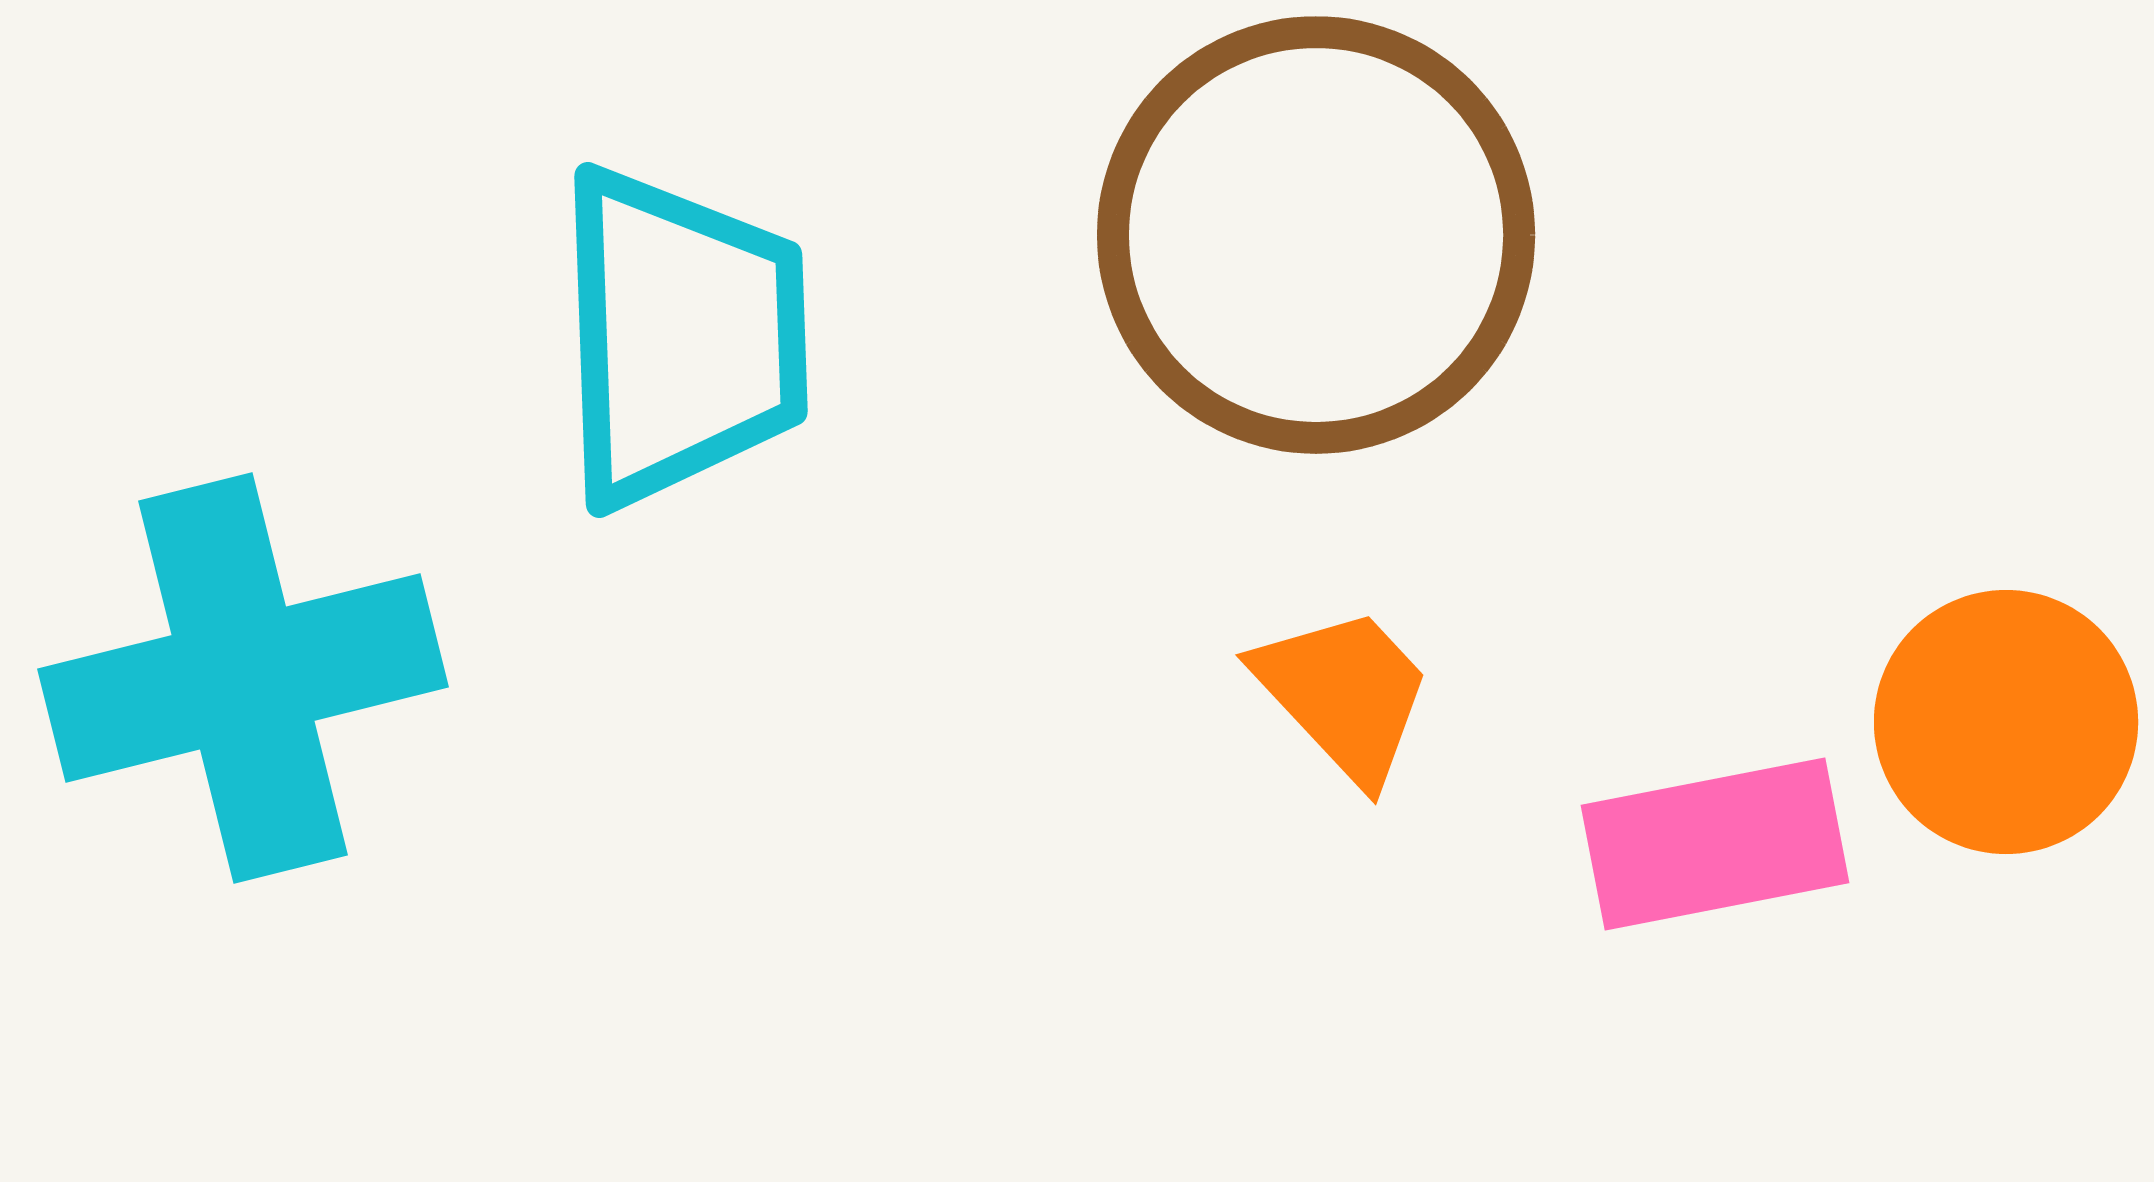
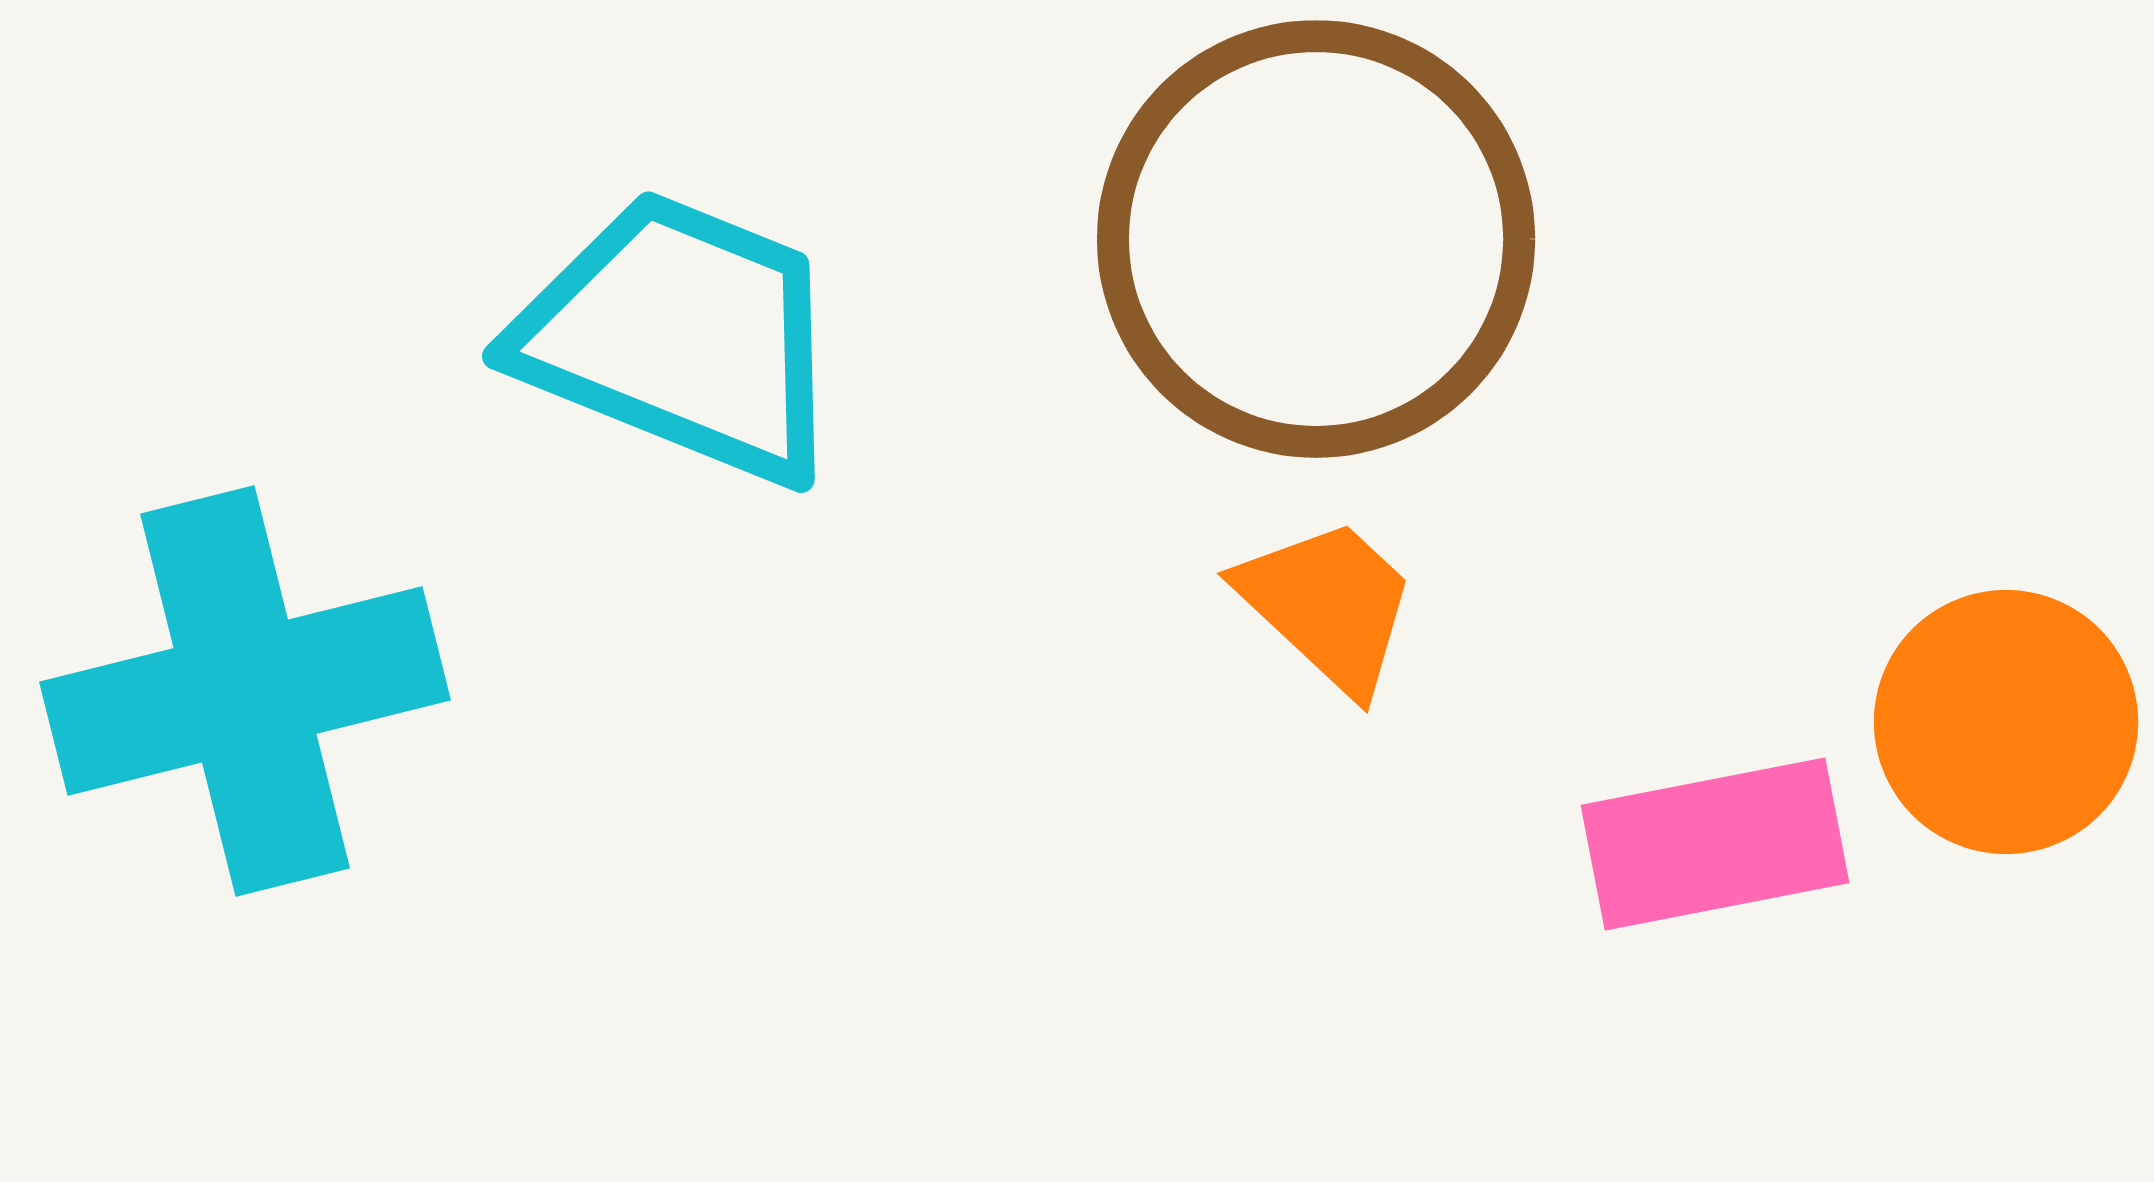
brown circle: moved 4 px down
cyan trapezoid: rotated 66 degrees counterclockwise
cyan cross: moved 2 px right, 13 px down
orange trapezoid: moved 16 px left, 89 px up; rotated 4 degrees counterclockwise
